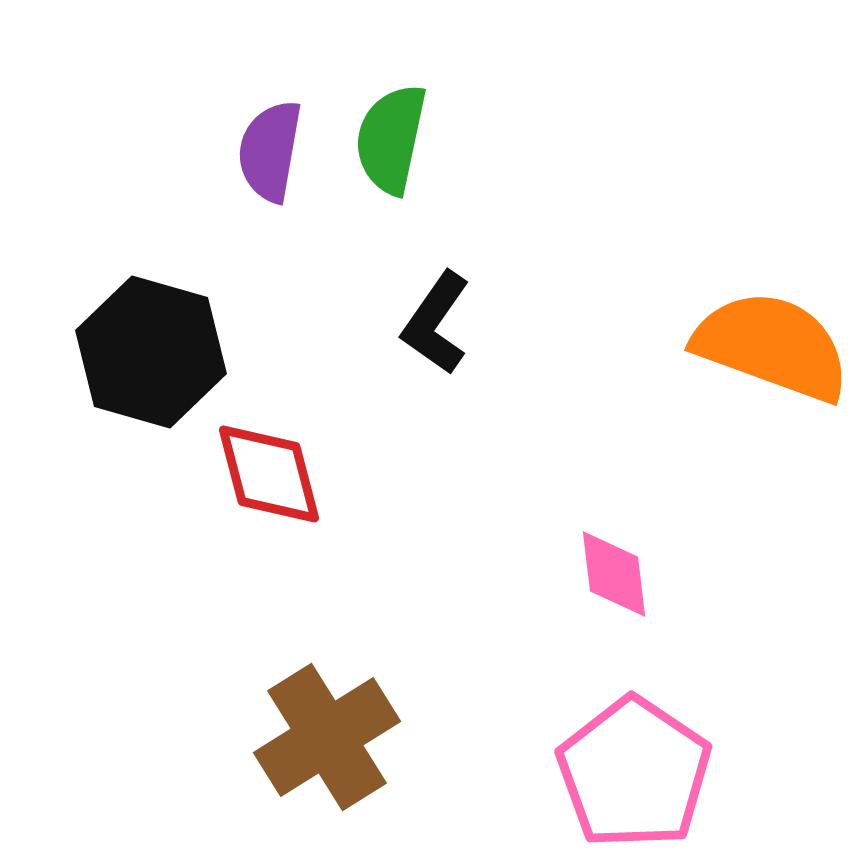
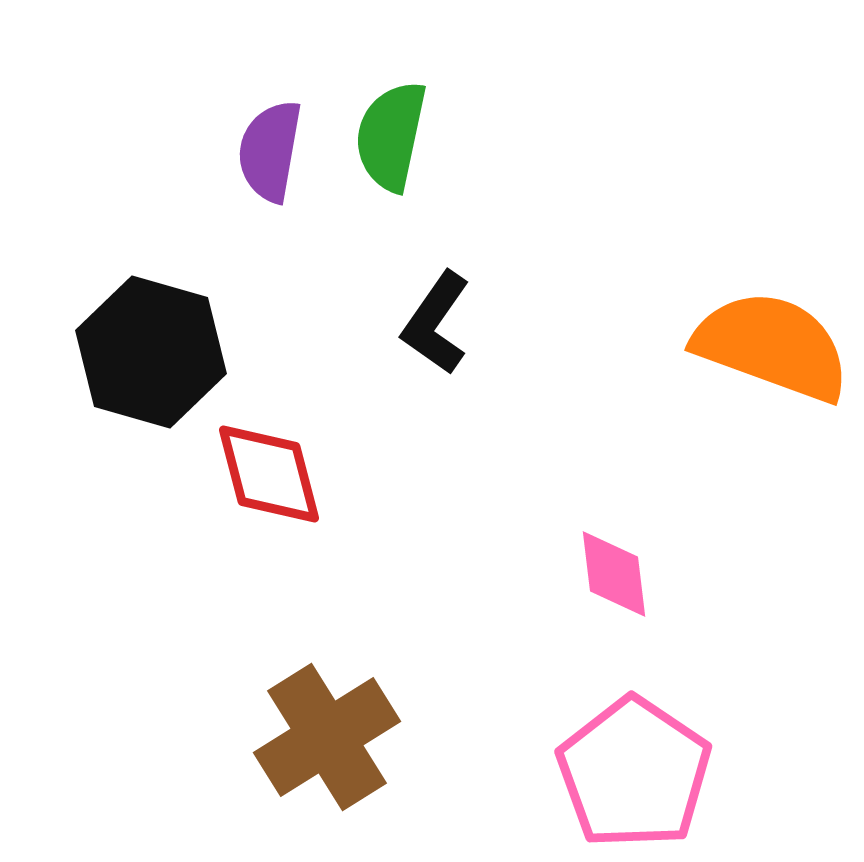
green semicircle: moved 3 px up
